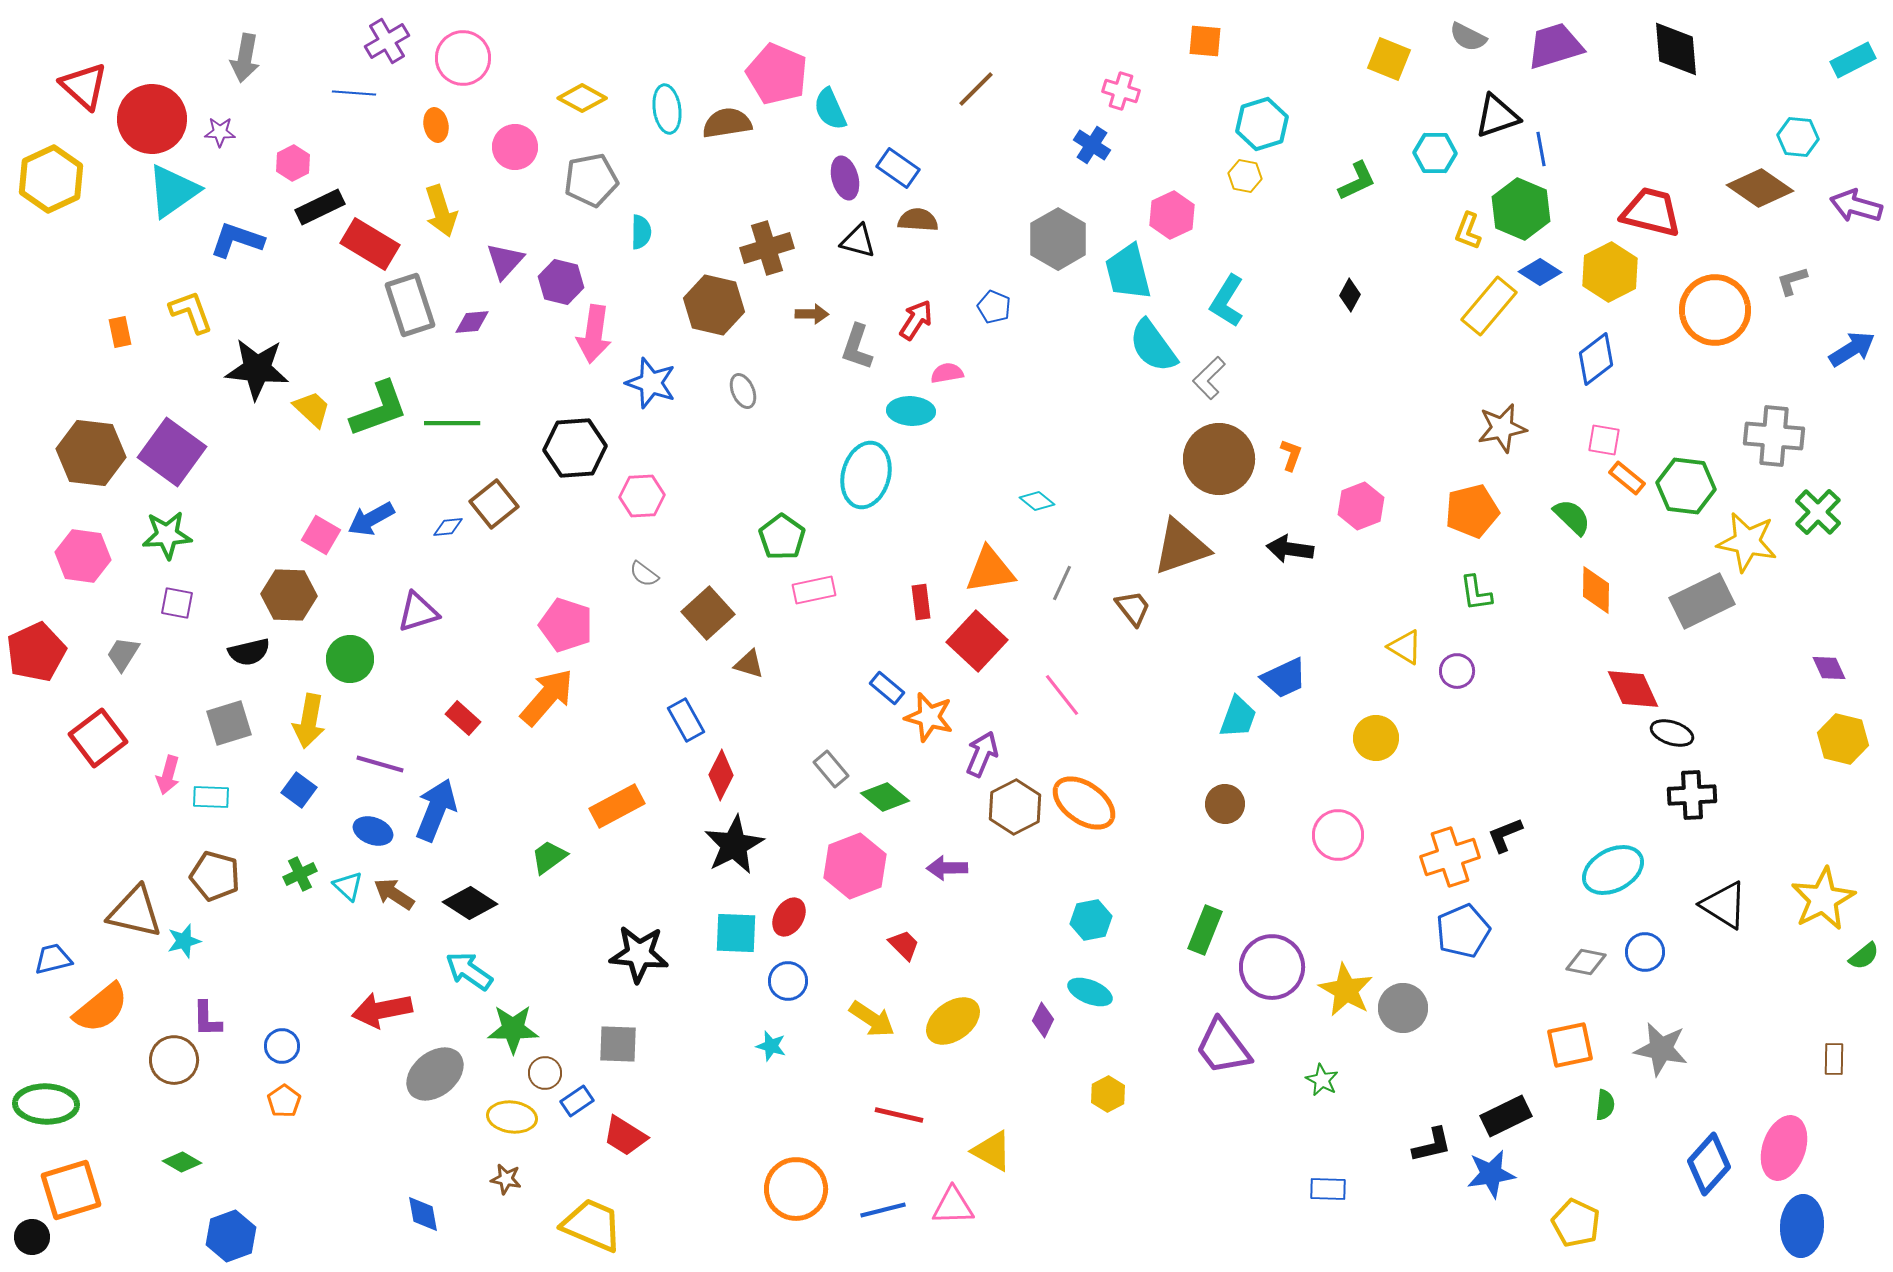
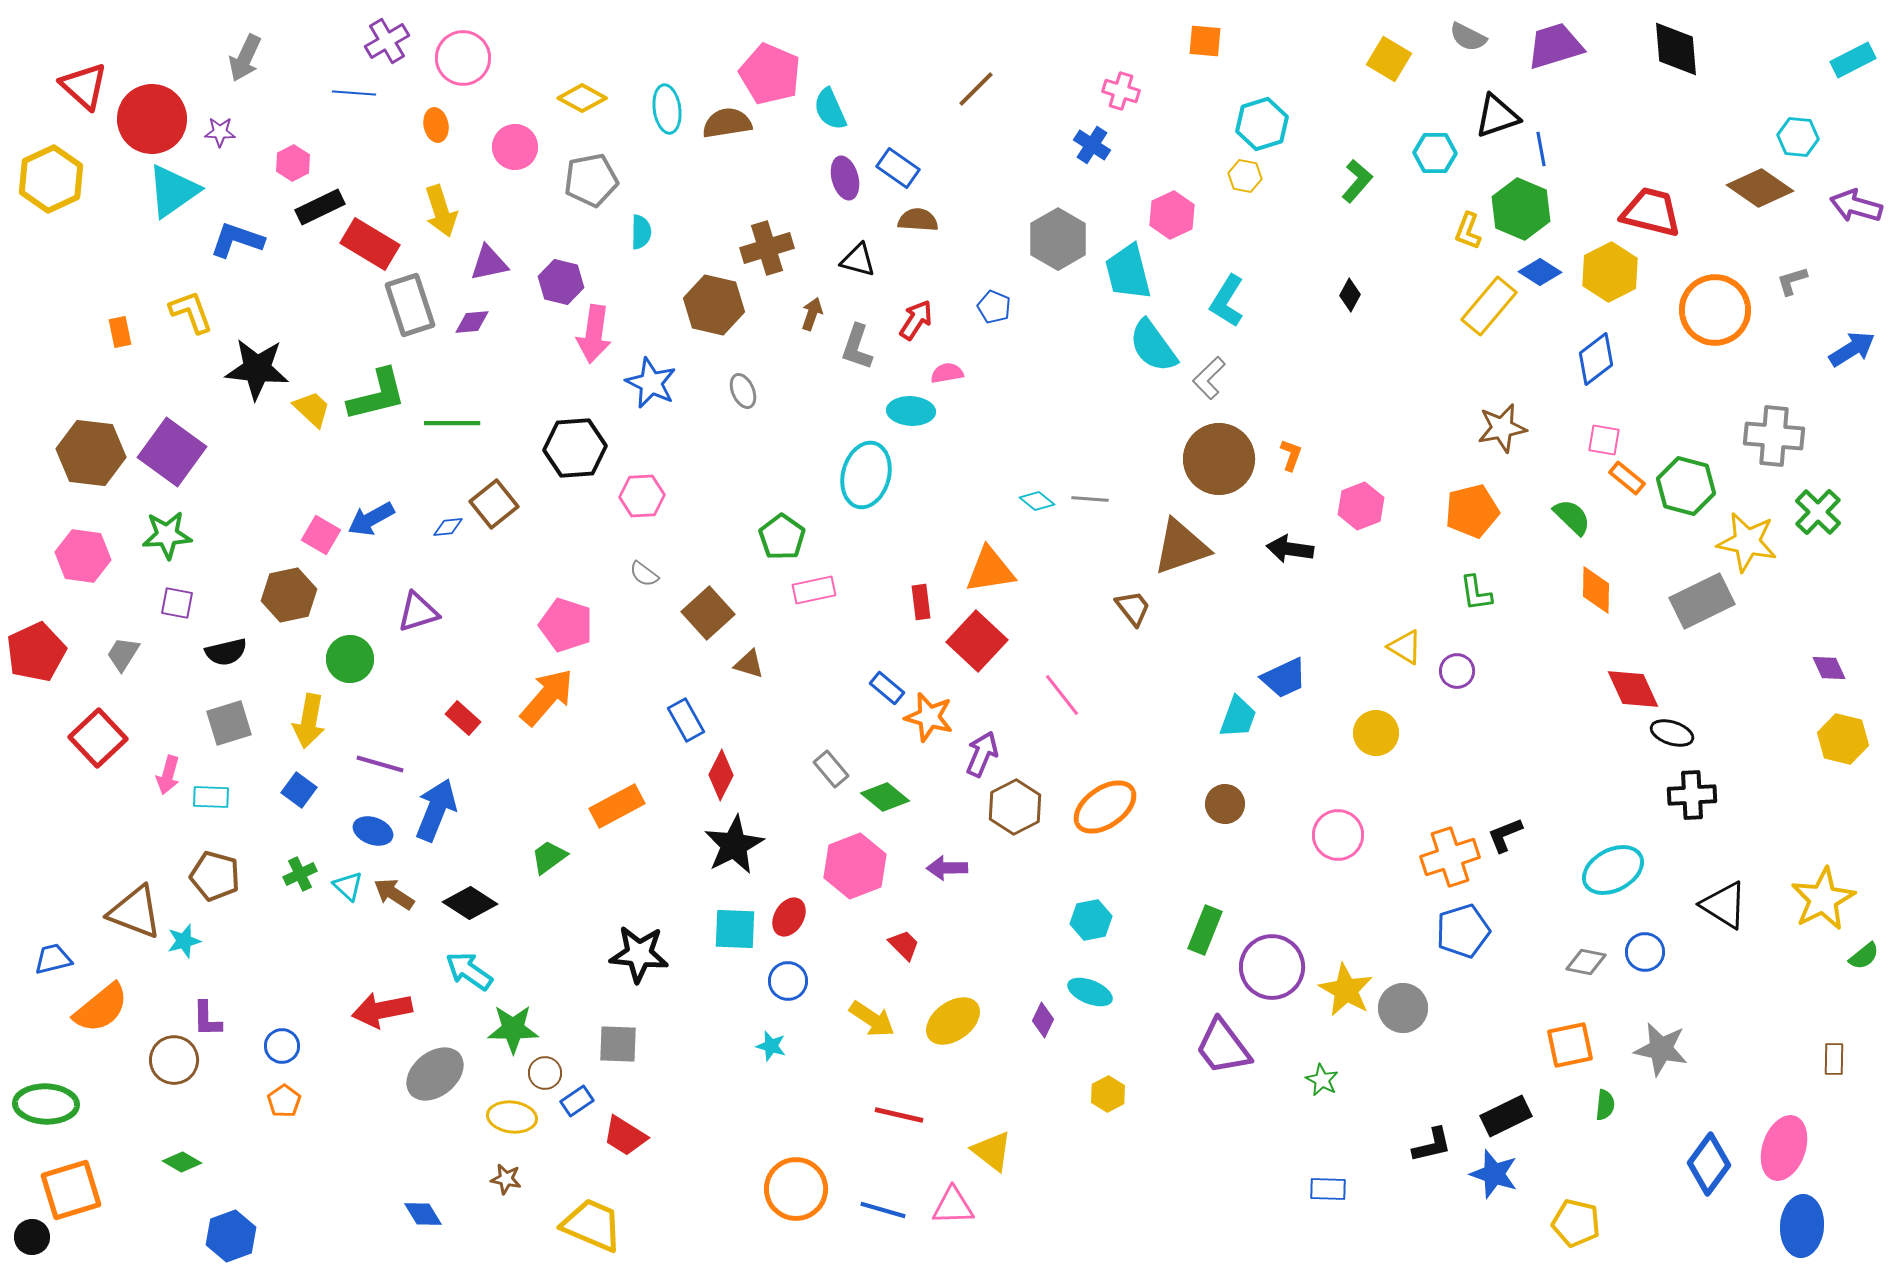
gray arrow at (245, 58): rotated 15 degrees clockwise
yellow square at (1389, 59): rotated 9 degrees clockwise
pink pentagon at (777, 74): moved 7 px left
green L-shape at (1357, 181): rotated 24 degrees counterclockwise
black triangle at (858, 241): moved 19 px down
purple triangle at (505, 261): moved 16 px left, 2 px down; rotated 36 degrees clockwise
brown arrow at (812, 314): rotated 72 degrees counterclockwise
blue star at (651, 383): rotated 6 degrees clockwise
green L-shape at (379, 409): moved 2 px left, 14 px up; rotated 6 degrees clockwise
green hexagon at (1686, 486): rotated 8 degrees clockwise
gray line at (1062, 583): moved 28 px right, 84 px up; rotated 69 degrees clockwise
brown hexagon at (289, 595): rotated 14 degrees counterclockwise
black semicircle at (249, 652): moved 23 px left
red square at (98, 738): rotated 6 degrees counterclockwise
yellow circle at (1376, 738): moved 5 px up
orange ellipse at (1084, 803): moved 21 px right, 4 px down; rotated 70 degrees counterclockwise
brown triangle at (135, 912): rotated 8 degrees clockwise
blue pentagon at (1463, 931): rotated 6 degrees clockwise
cyan square at (736, 933): moved 1 px left, 4 px up
yellow triangle at (992, 1151): rotated 9 degrees clockwise
blue diamond at (1709, 1164): rotated 6 degrees counterclockwise
blue star at (1491, 1174): moved 3 px right; rotated 27 degrees clockwise
blue line at (883, 1210): rotated 30 degrees clockwise
blue diamond at (423, 1214): rotated 21 degrees counterclockwise
yellow pentagon at (1576, 1223): rotated 12 degrees counterclockwise
